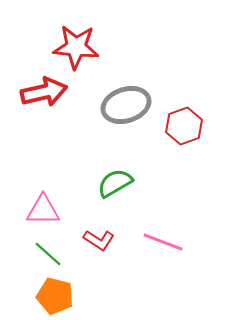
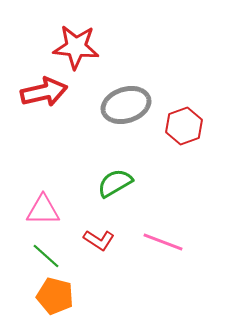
green line: moved 2 px left, 2 px down
